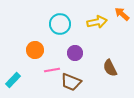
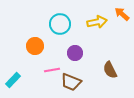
orange circle: moved 4 px up
brown semicircle: moved 2 px down
